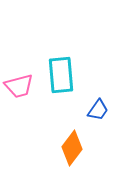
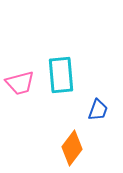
pink trapezoid: moved 1 px right, 3 px up
blue trapezoid: rotated 15 degrees counterclockwise
